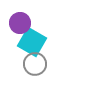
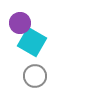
gray circle: moved 12 px down
